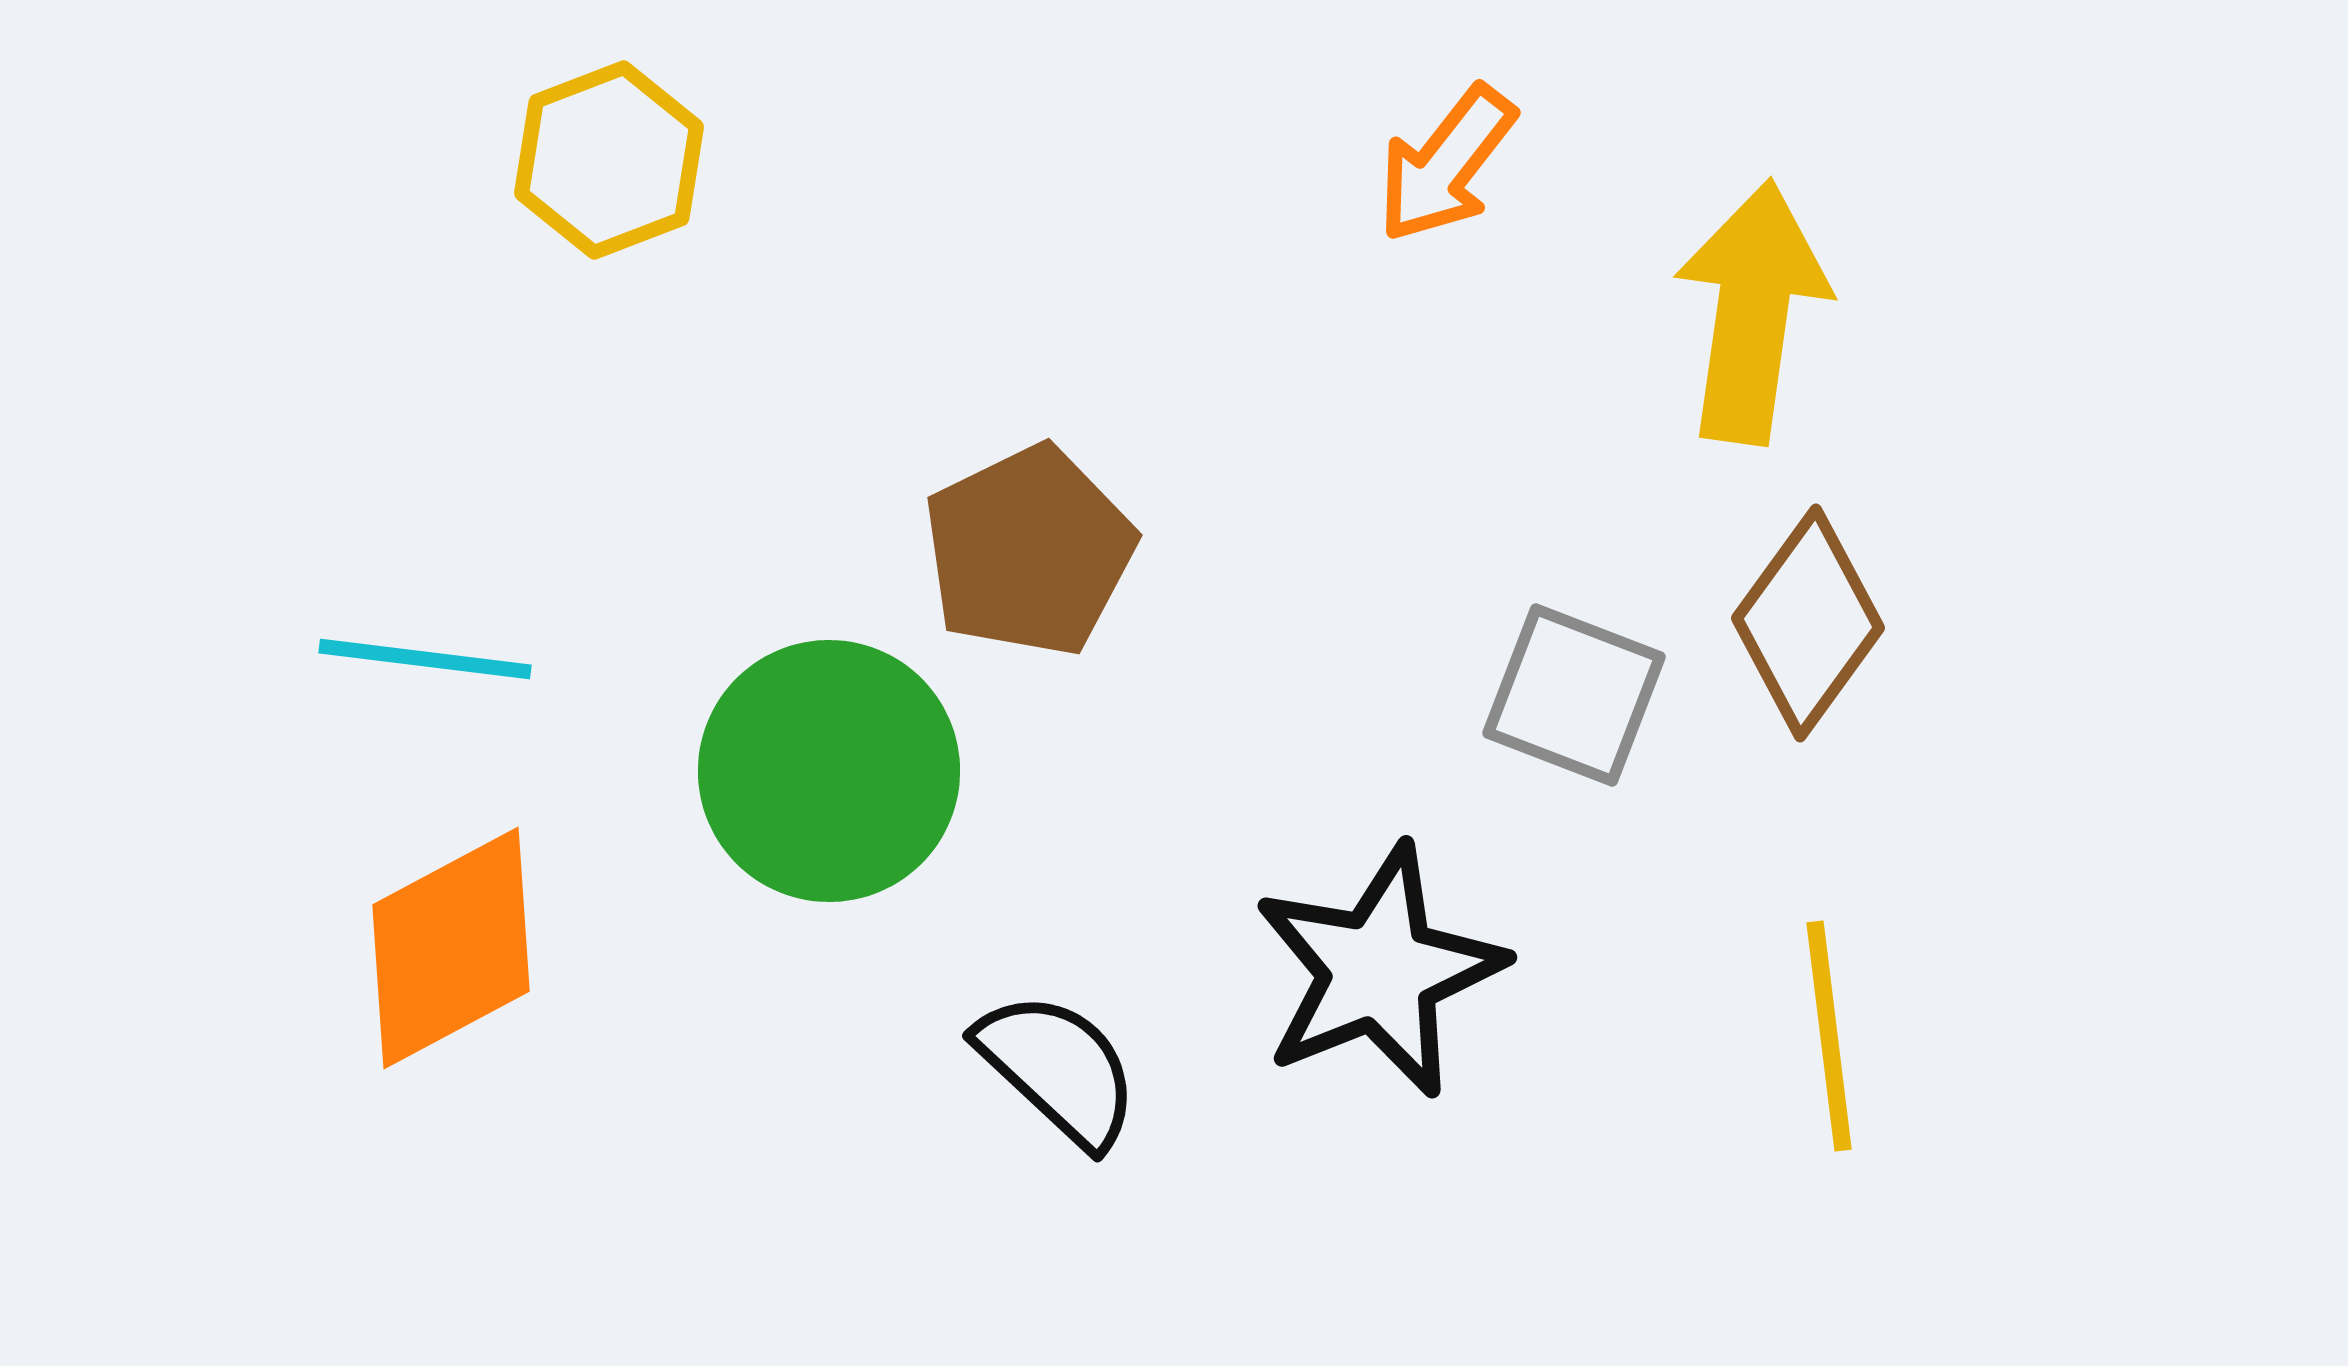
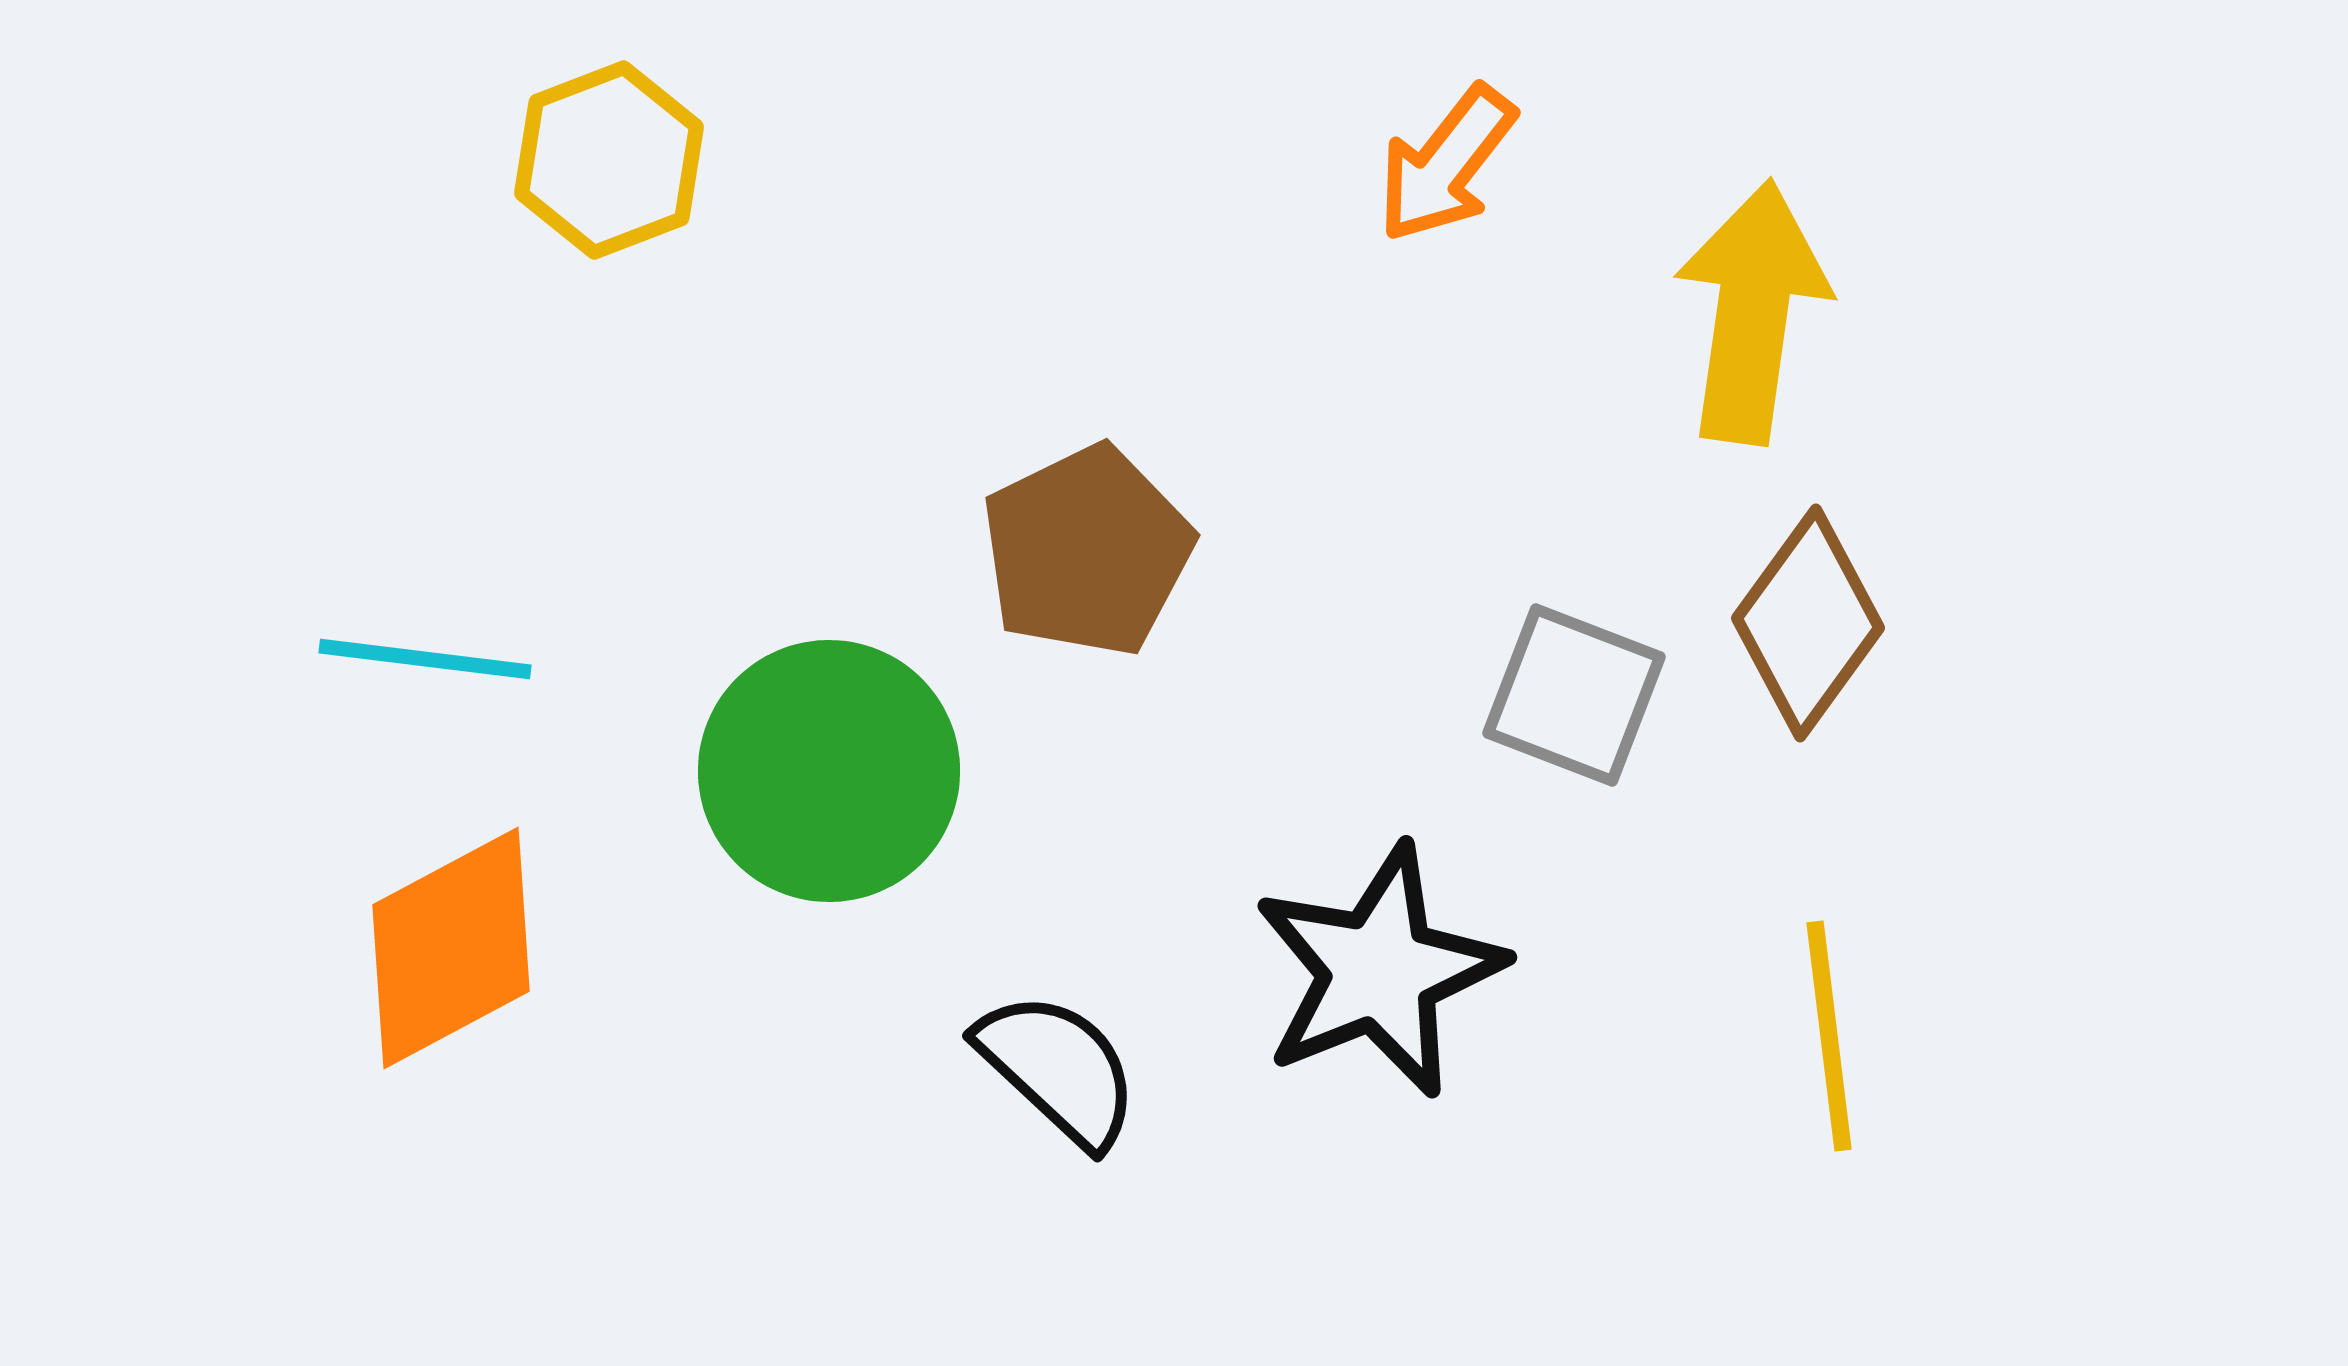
brown pentagon: moved 58 px right
